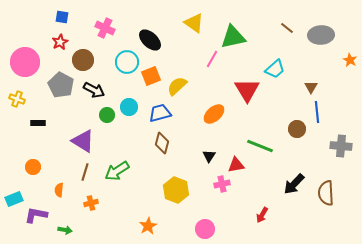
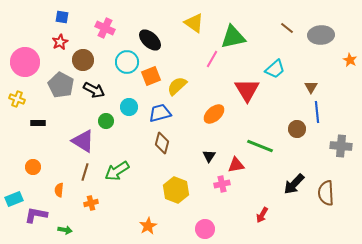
green circle at (107, 115): moved 1 px left, 6 px down
